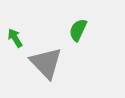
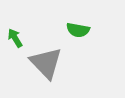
green semicircle: rotated 105 degrees counterclockwise
